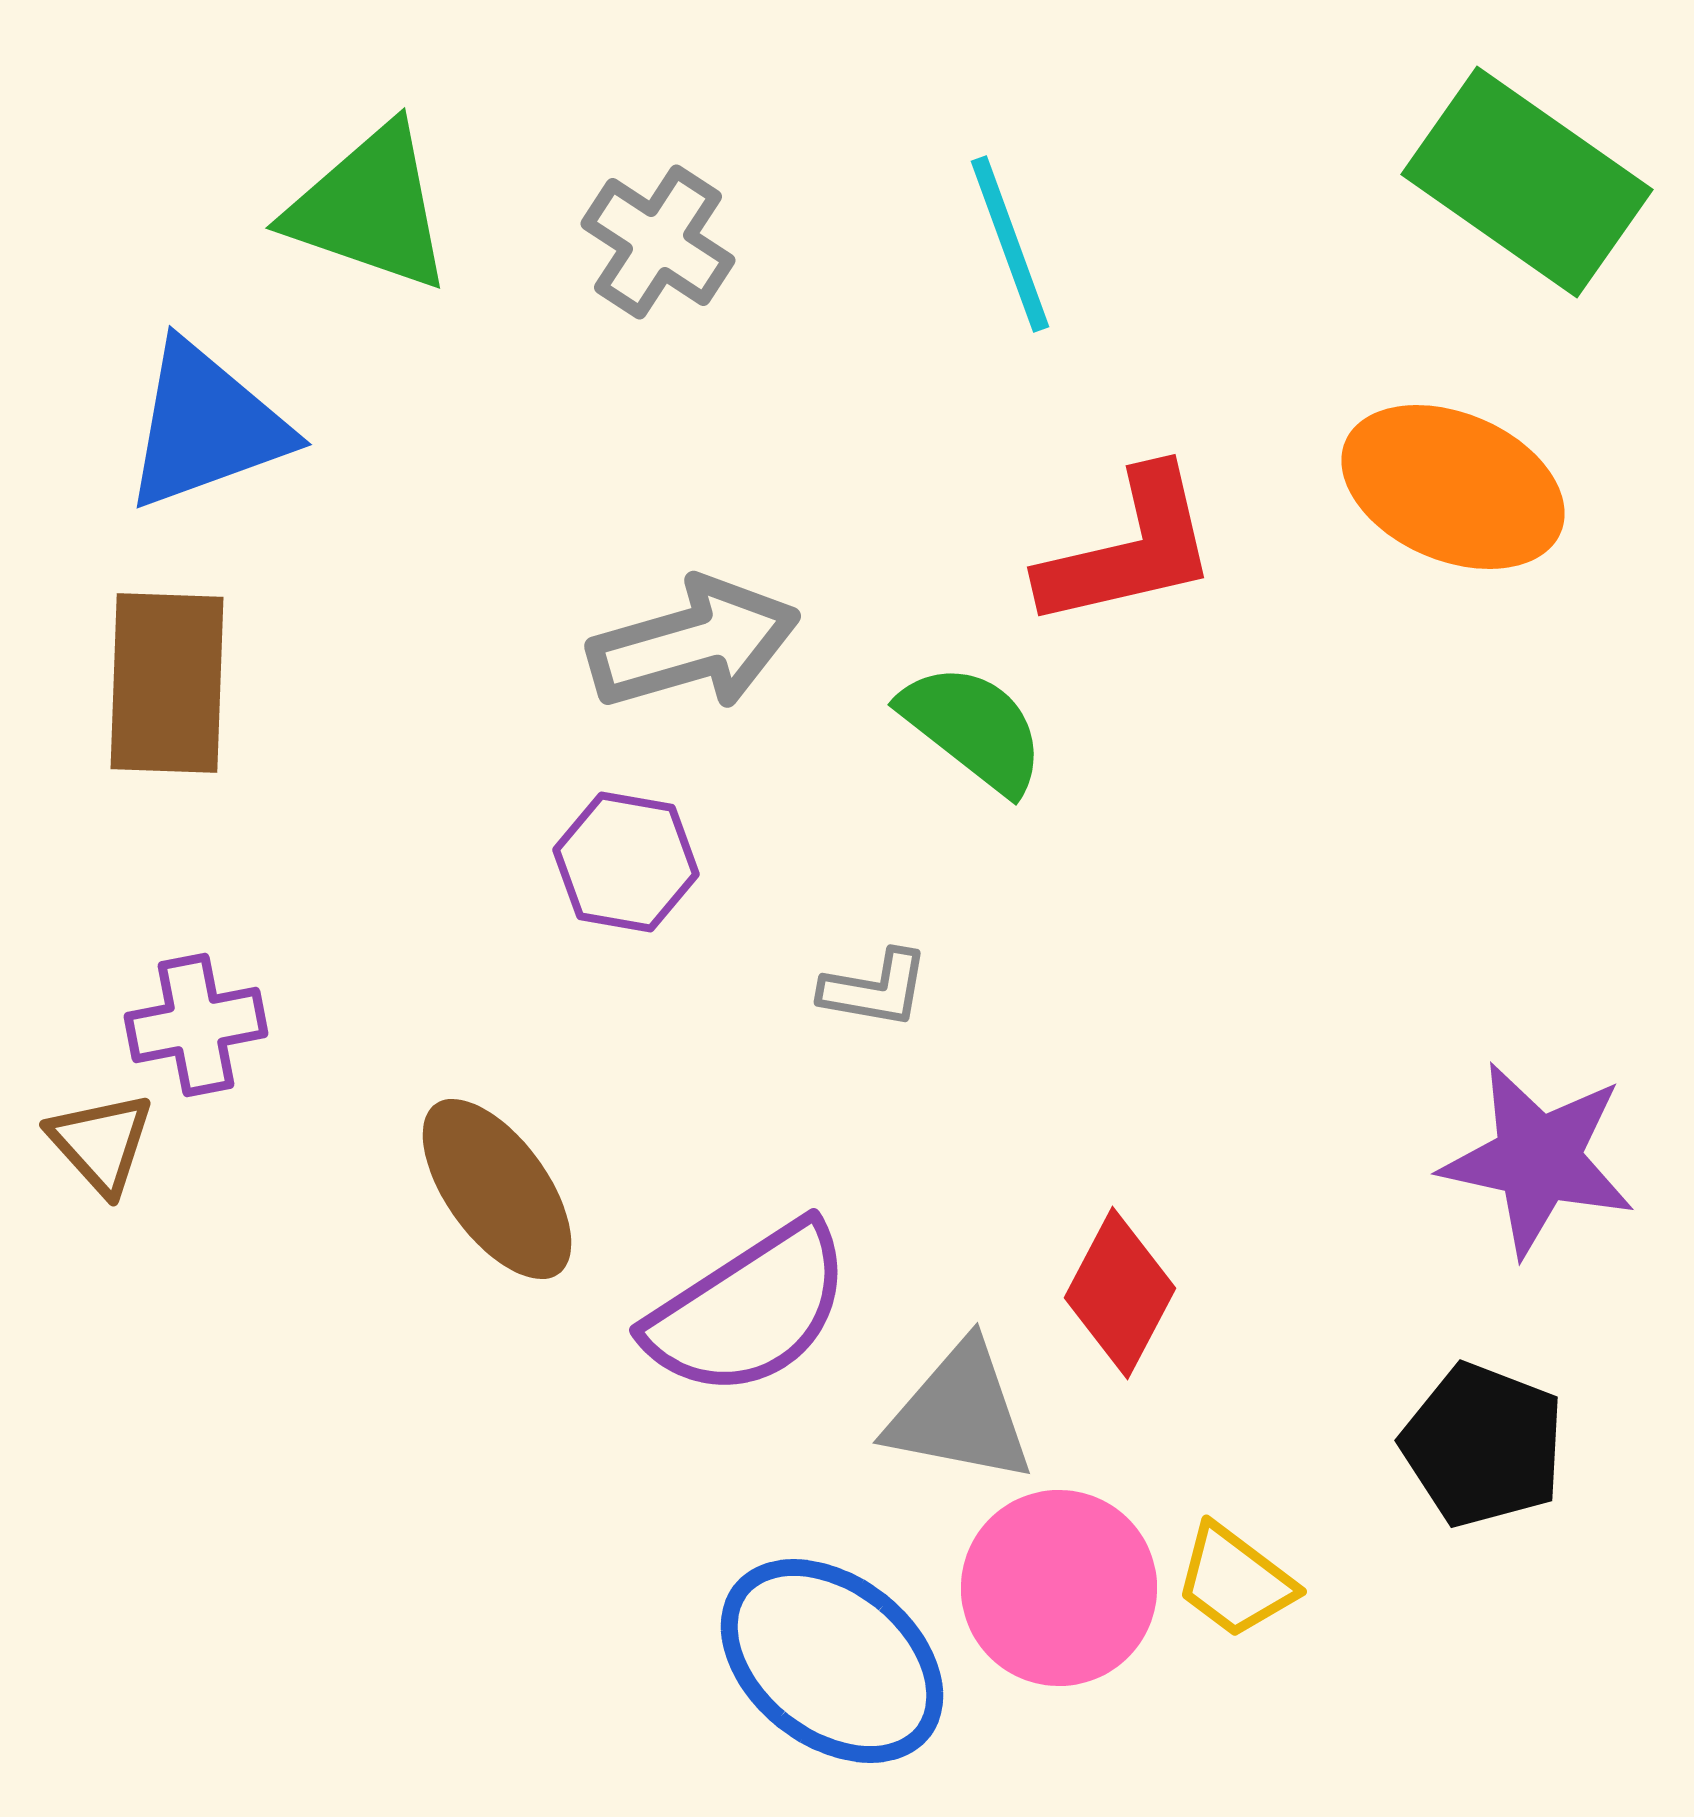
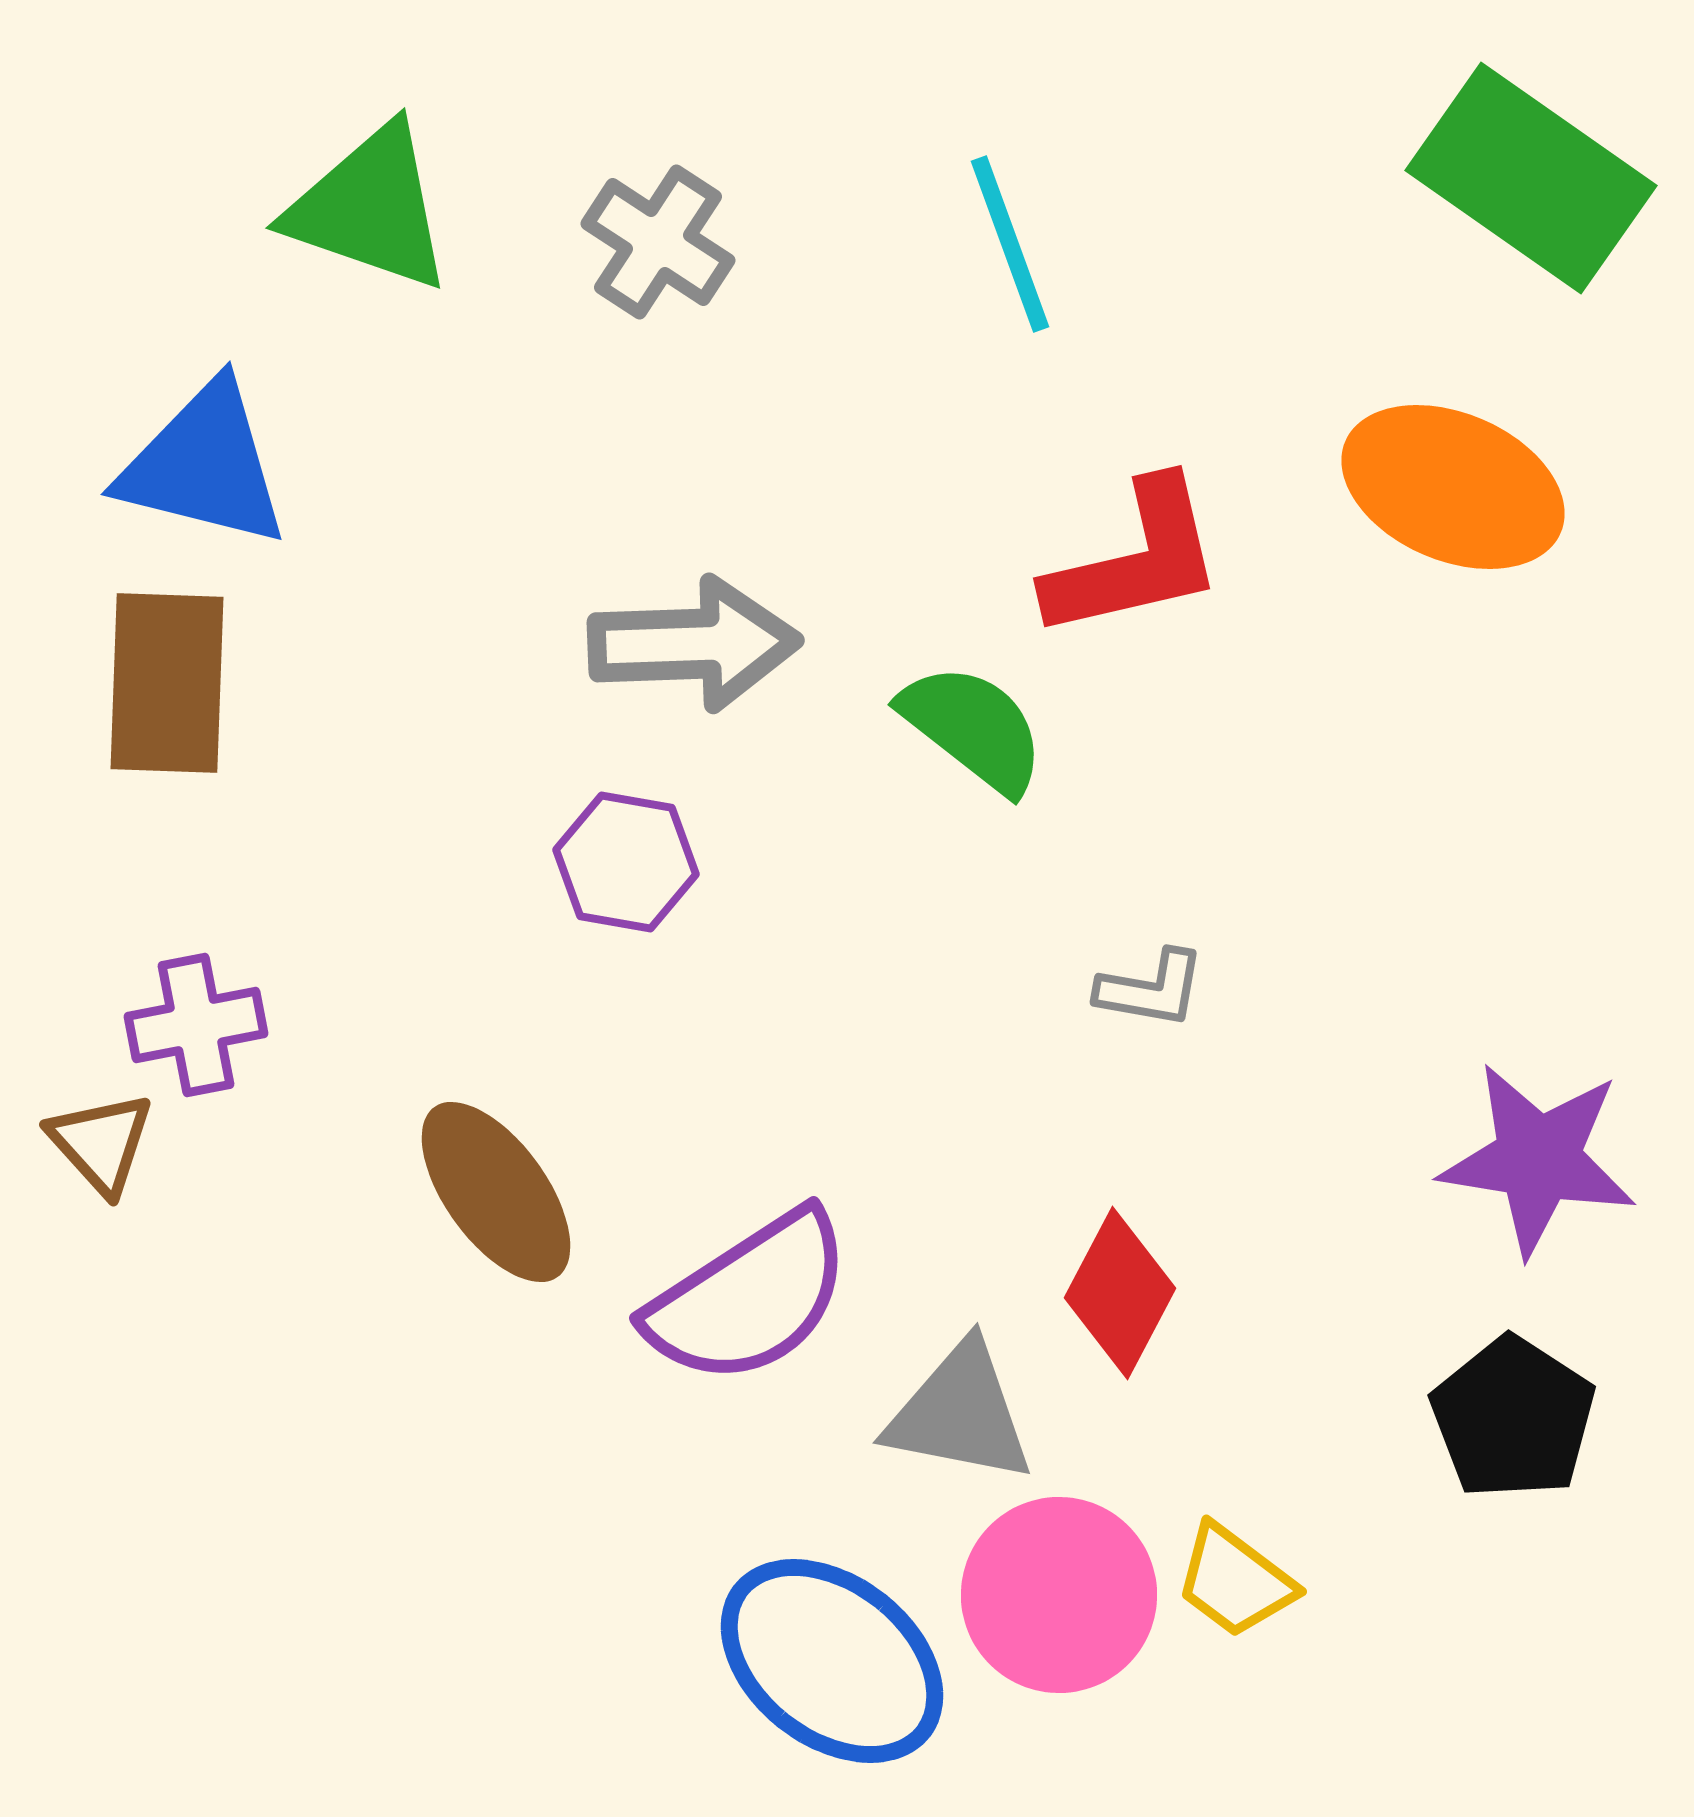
green rectangle: moved 4 px right, 4 px up
blue triangle: moved 2 px left, 39 px down; rotated 34 degrees clockwise
red L-shape: moved 6 px right, 11 px down
gray arrow: rotated 14 degrees clockwise
gray L-shape: moved 276 px right
purple star: rotated 3 degrees counterclockwise
brown ellipse: moved 1 px left, 3 px down
purple semicircle: moved 12 px up
black pentagon: moved 30 px right, 27 px up; rotated 12 degrees clockwise
pink circle: moved 7 px down
